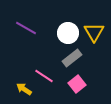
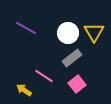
yellow arrow: moved 1 px down
